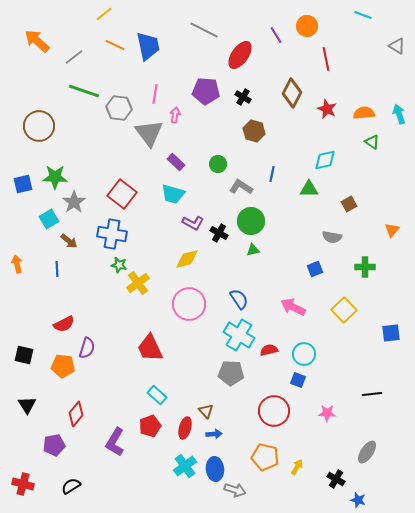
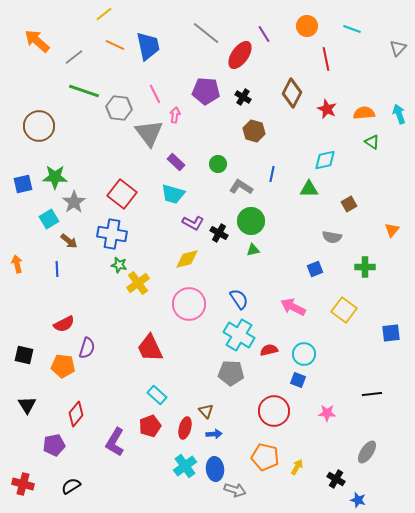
cyan line at (363, 15): moved 11 px left, 14 px down
gray line at (204, 30): moved 2 px right, 3 px down; rotated 12 degrees clockwise
purple line at (276, 35): moved 12 px left, 1 px up
gray triangle at (397, 46): moved 1 px right, 2 px down; rotated 42 degrees clockwise
pink line at (155, 94): rotated 36 degrees counterclockwise
yellow square at (344, 310): rotated 10 degrees counterclockwise
